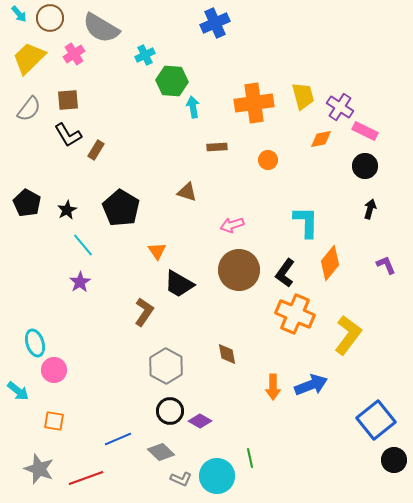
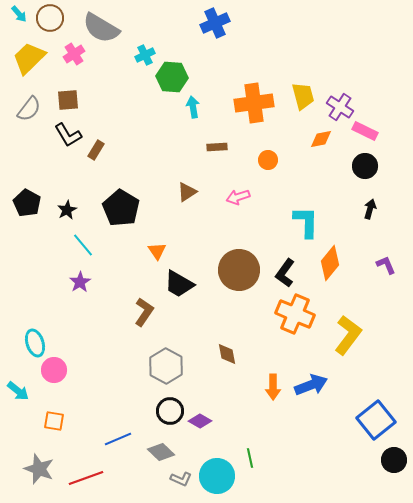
green hexagon at (172, 81): moved 4 px up
brown triangle at (187, 192): rotated 50 degrees counterclockwise
pink arrow at (232, 225): moved 6 px right, 28 px up
